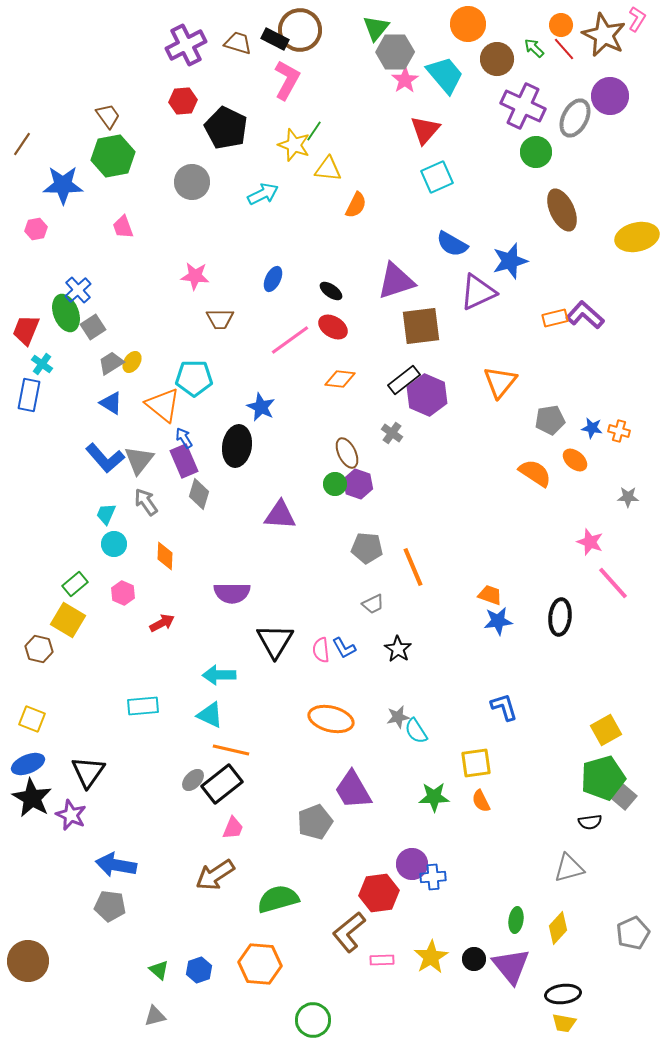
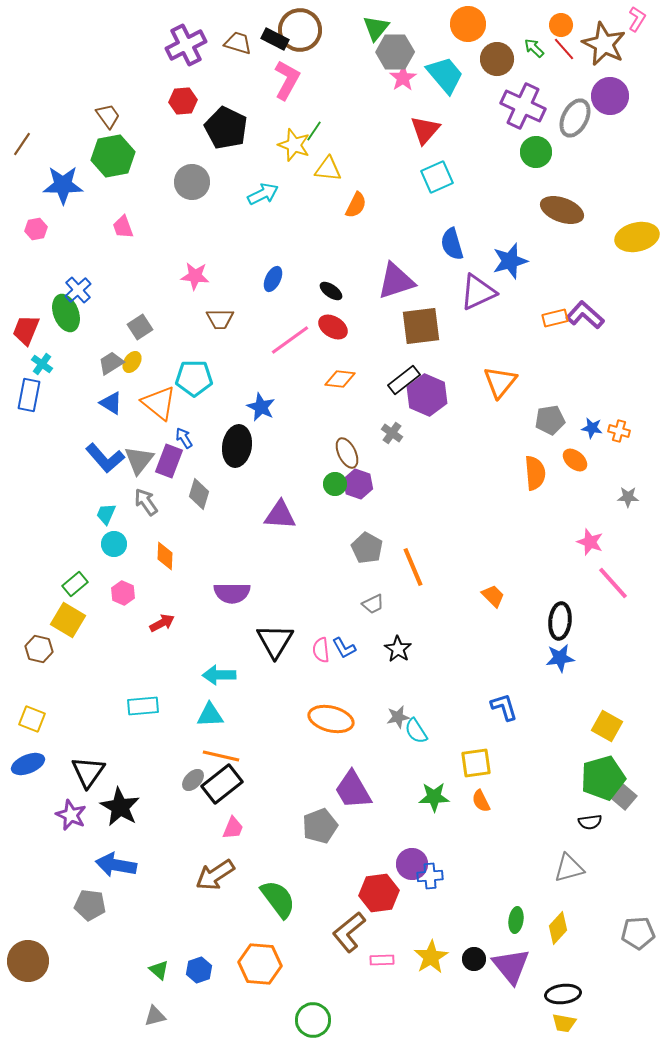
brown star at (604, 35): moved 9 px down
pink star at (405, 80): moved 2 px left, 2 px up
brown ellipse at (562, 210): rotated 45 degrees counterclockwise
blue semicircle at (452, 244): rotated 44 degrees clockwise
gray square at (93, 327): moved 47 px right
orange triangle at (163, 405): moved 4 px left, 2 px up
purple rectangle at (184, 461): moved 15 px left; rotated 44 degrees clockwise
orange semicircle at (535, 473): rotated 52 degrees clockwise
gray pentagon at (367, 548): rotated 24 degrees clockwise
orange trapezoid at (490, 595): moved 3 px right, 1 px down; rotated 25 degrees clockwise
black ellipse at (560, 617): moved 4 px down
blue star at (498, 621): moved 62 px right, 37 px down
cyan triangle at (210, 715): rotated 28 degrees counterclockwise
yellow square at (606, 730): moved 1 px right, 4 px up; rotated 32 degrees counterclockwise
orange line at (231, 750): moved 10 px left, 6 px down
black star at (32, 798): moved 88 px right, 9 px down
gray pentagon at (315, 822): moved 5 px right, 4 px down
blue cross at (433, 877): moved 3 px left, 1 px up
green semicircle at (278, 899): rotated 69 degrees clockwise
gray pentagon at (110, 906): moved 20 px left, 1 px up
gray pentagon at (633, 933): moved 5 px right; rotated 20 degrees clockwise
